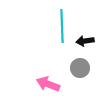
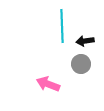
gray circle: moved 1 px right, 4 px up
